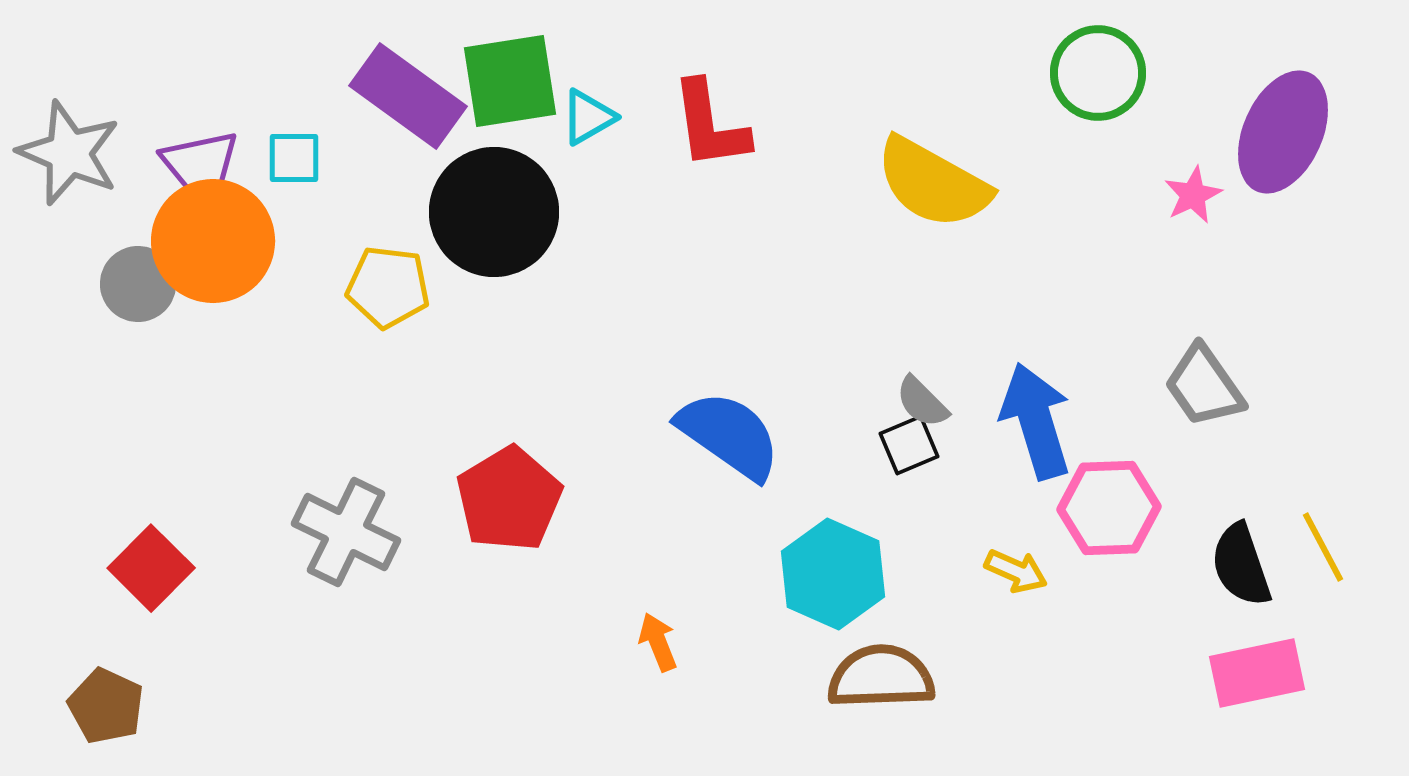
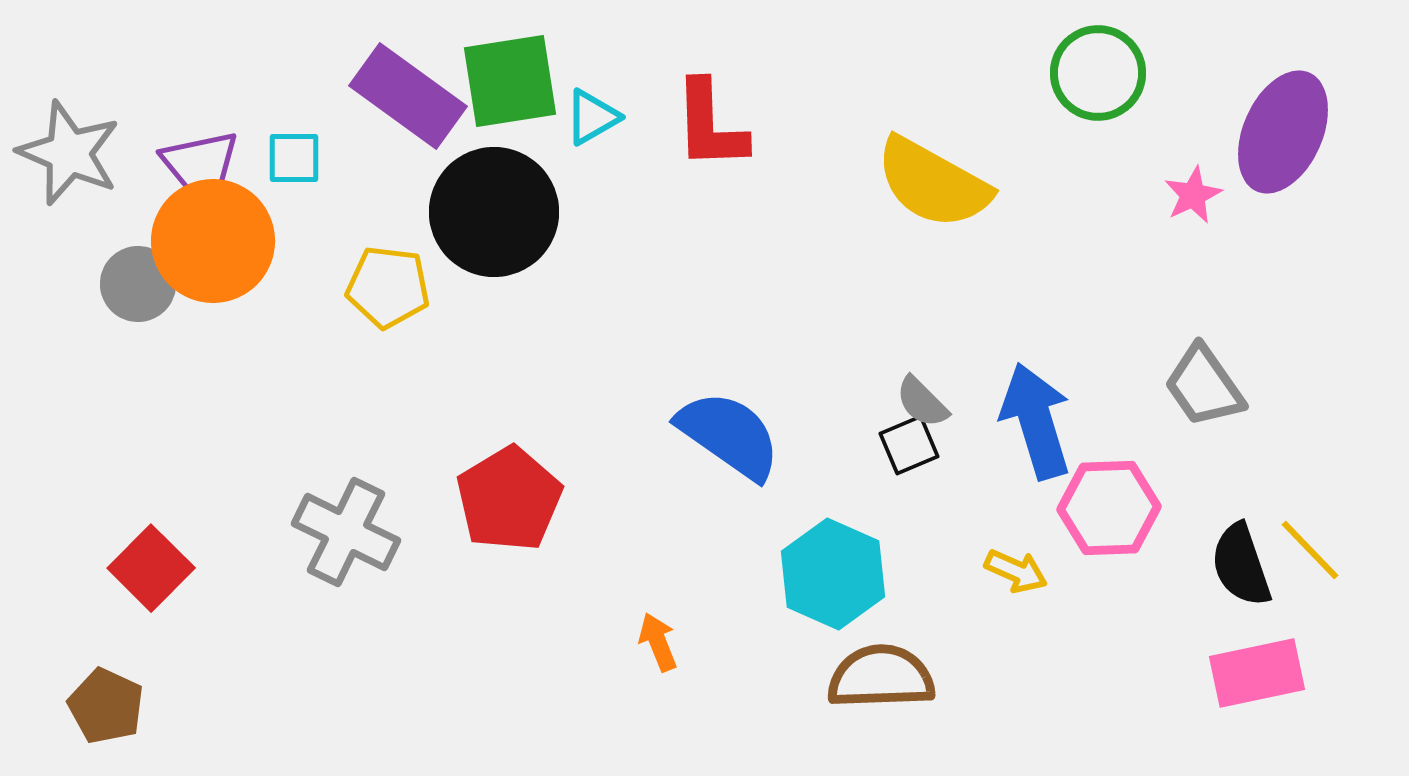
cyan triangle: moved 4 px right
red L-shape: rotated 6 degrees clockwise
yellow line: moved 13 px left, 3 px down; rotated 16 degrees counterclockwise
